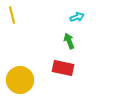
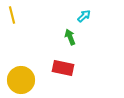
cyan arrow: moved 7 px right, 1 px up; rotated 24 degrees counterclockwise
green arrow: moved 1 px right, 4 px up
yellow circle: moved 1 px right
